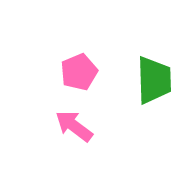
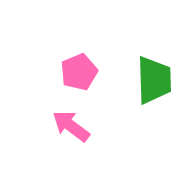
pink arrow: moved 3 px left
